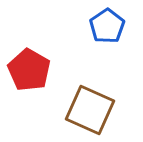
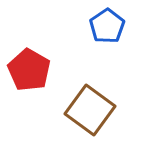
brown square: rotated 12 degrees clockwise
